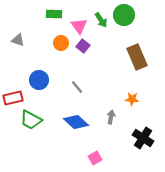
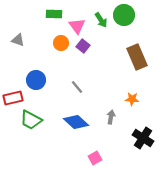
pink triangle: moved 2 px left
blue circle: moved 3 px left
